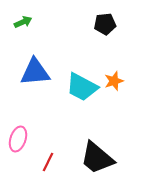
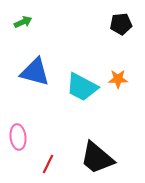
black pentagon: moved 16 px right
blue triangle: rotated 20 degrees clockwise
orange star: moved 4 px right, 2 px up; rotated 18 degrees clockwise
pink ellipse: moved 2 px up; rotated 25 degrees counterclockwise
red line: moved 2 px down
